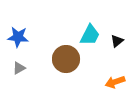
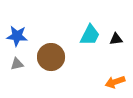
blue star: moved 1 px left, 1 px up
black triangle: moved 1 px left, 2 px up; rotated 32 degrees clockwise
brown circle: moved 15 px left, 2 px up
gray triangle: moved 2 px left, 4 px up; rotated 16 degrees clockwise
